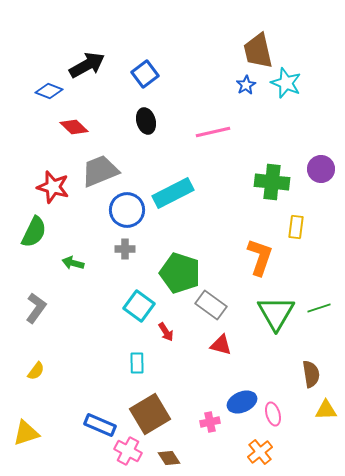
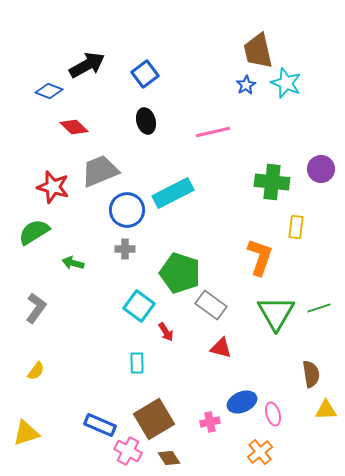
green semicircle at (34, 232): rotated 148 degrees counterclockwise
red triangle at (221, 345): moved 3 px down
brown square at (150, 414): moved 4 px right, 5 px down
